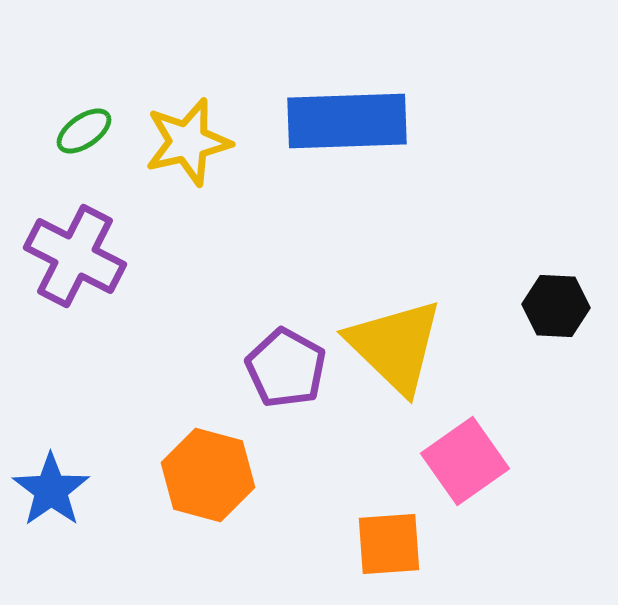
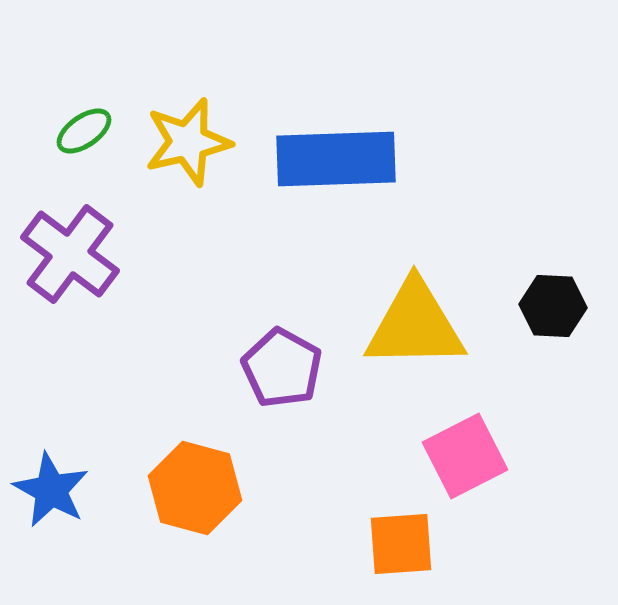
blue rectangle: moved 11 px left, 38 px down
purple cross: moved 5 px left, 2 px up; rotated 10 degrees clockwise
black hexagon: moved 3 px left
yellow triangle: moved 20 px right, 21 px up; rotated 45 degrees counterclockwise
purple pentagon: moved 4 px left
pink square: moved 5 px up; rotated 8 degrees clockwise
orange hexagon: moved 13 px left, 13 px down
blue star: rotated 8 degrees counterclockwise
orange square: moved 12 px right
